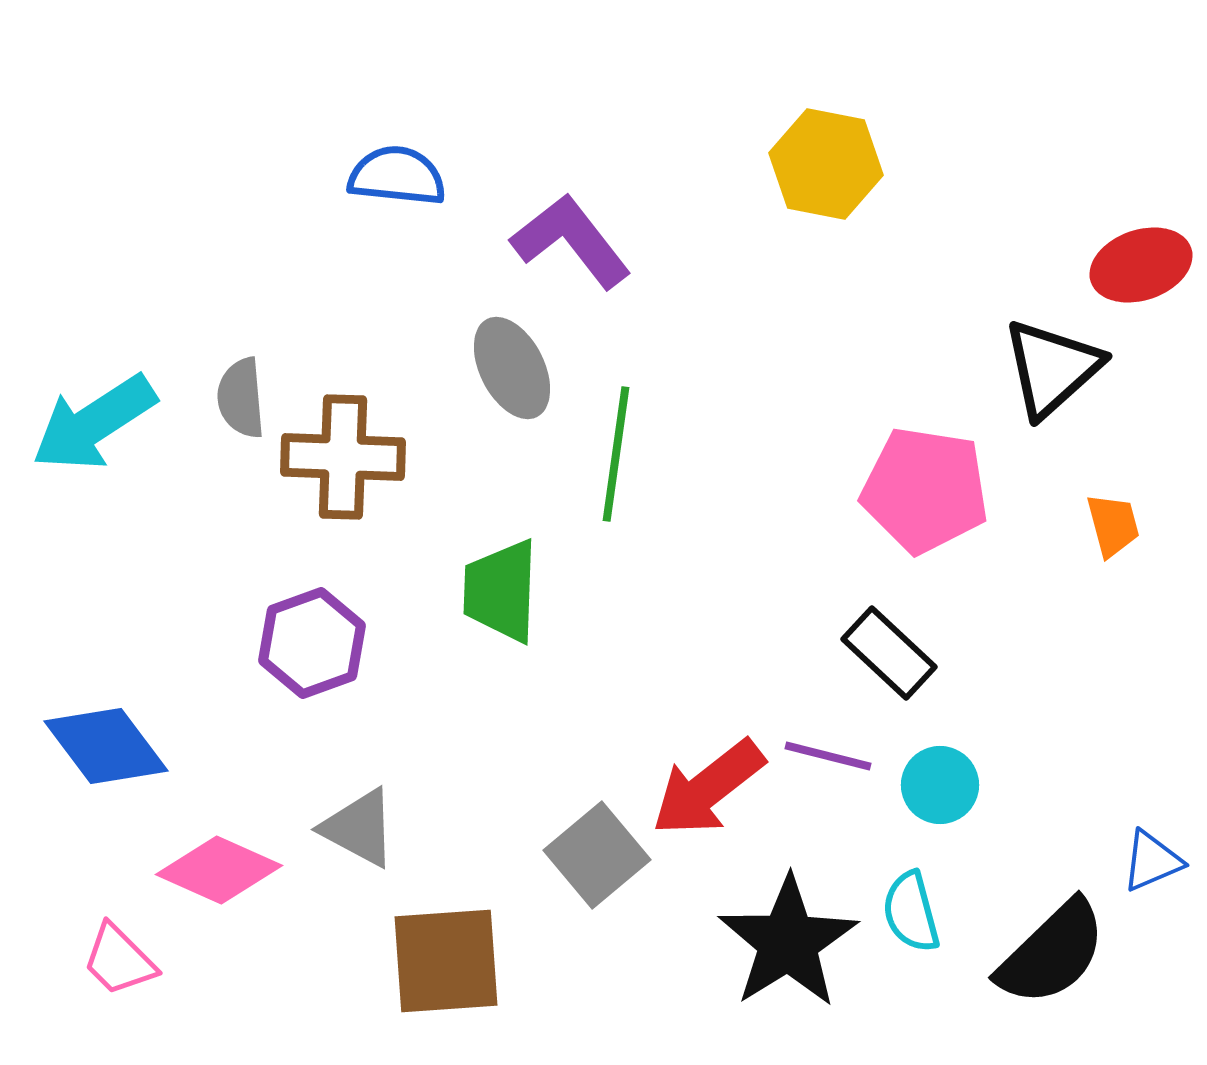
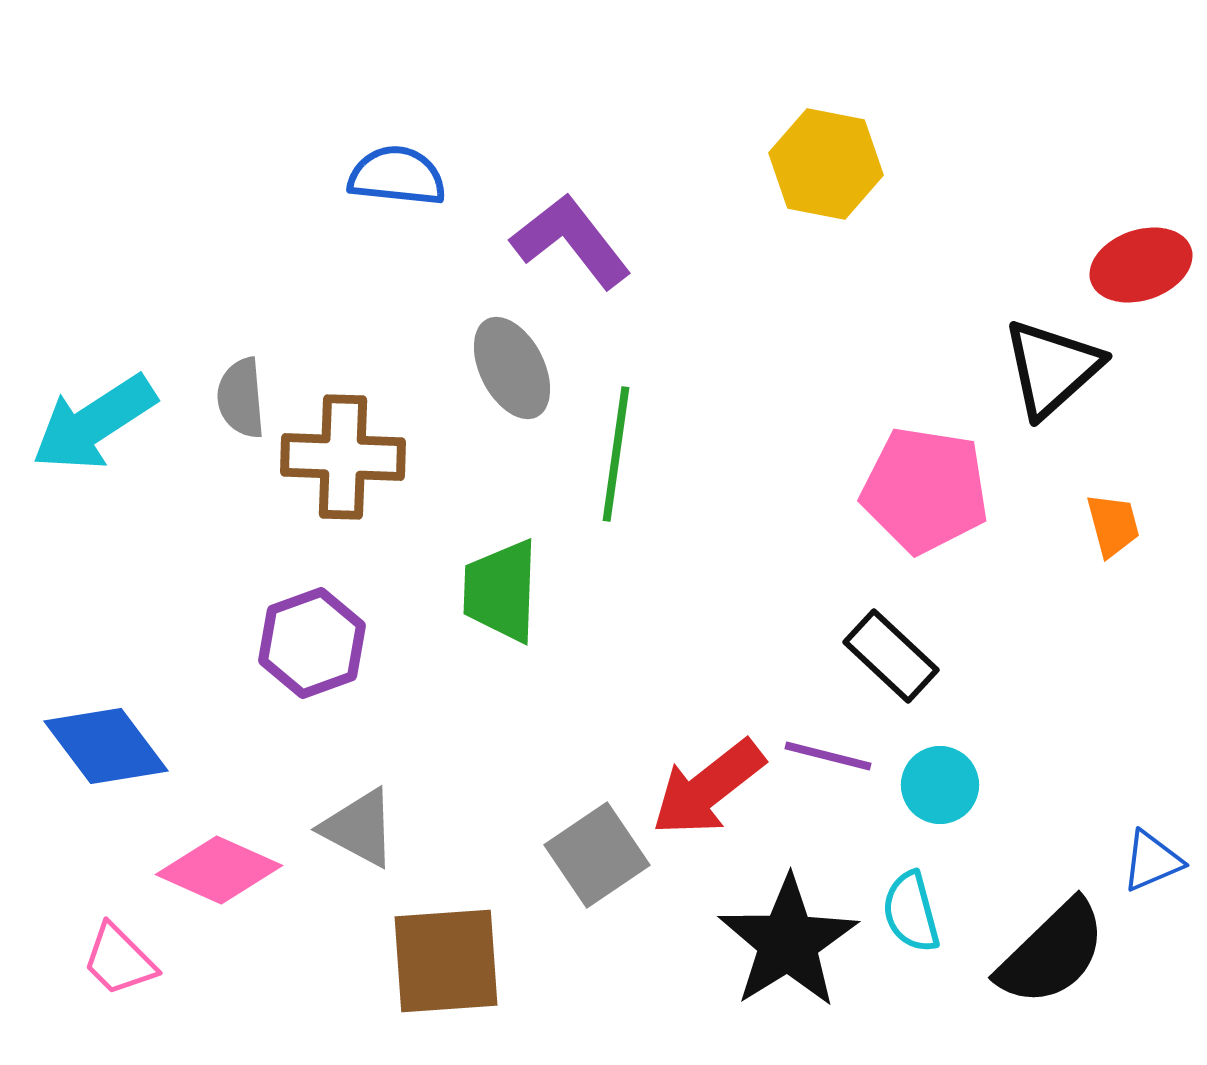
black rectangle: moved 2 px right, 3 px down
gray square: rotated 6 degrees clockwise
